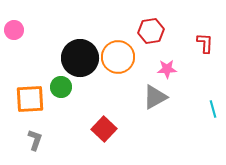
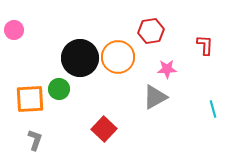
red L-shape: moved 2 px down
green circle: moved 2 px left, 2 px down
